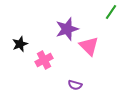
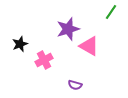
purple star: moved 1 px right
pink triangle: rotated 15 degrees counterclockwise
